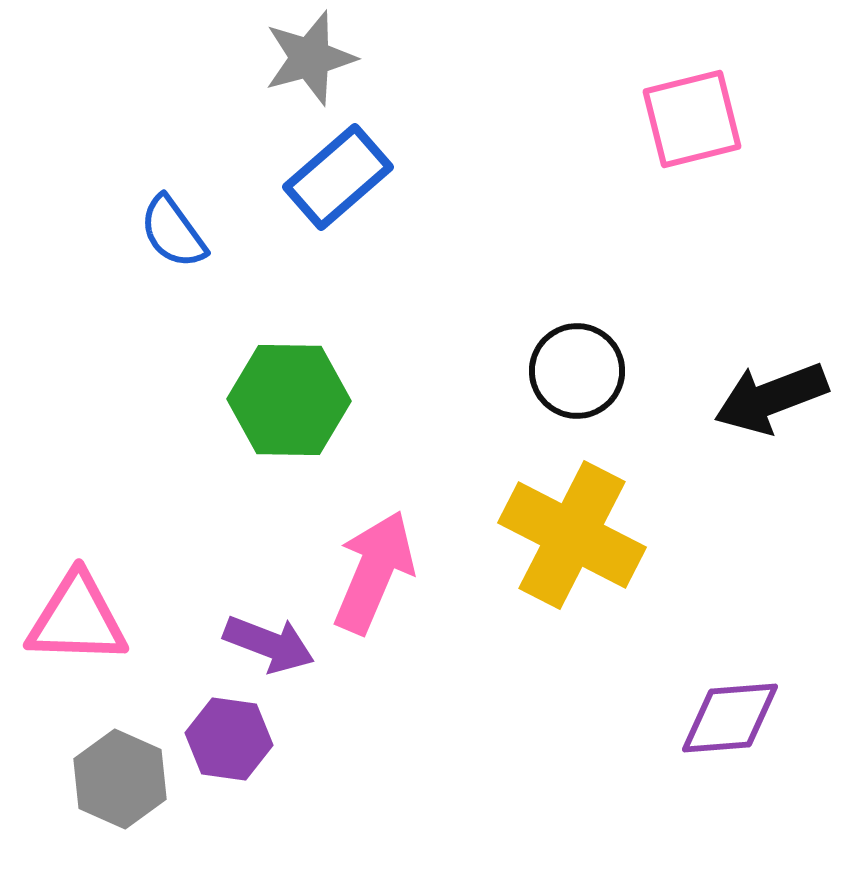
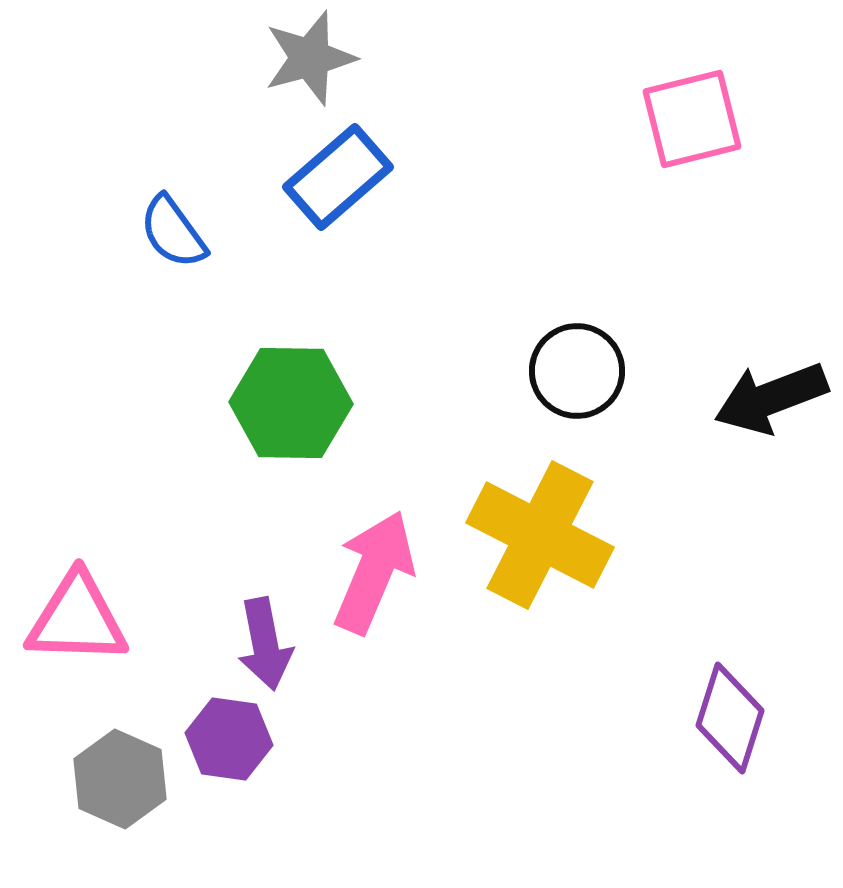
green hexagon: moved 2 px right, 3 px down
yellow cross: moved 32 px left
purple arrow: moved 4 px left; rotated 58 degrees clockwise
purple diamond: rotated 68 degrees counterclockwise
